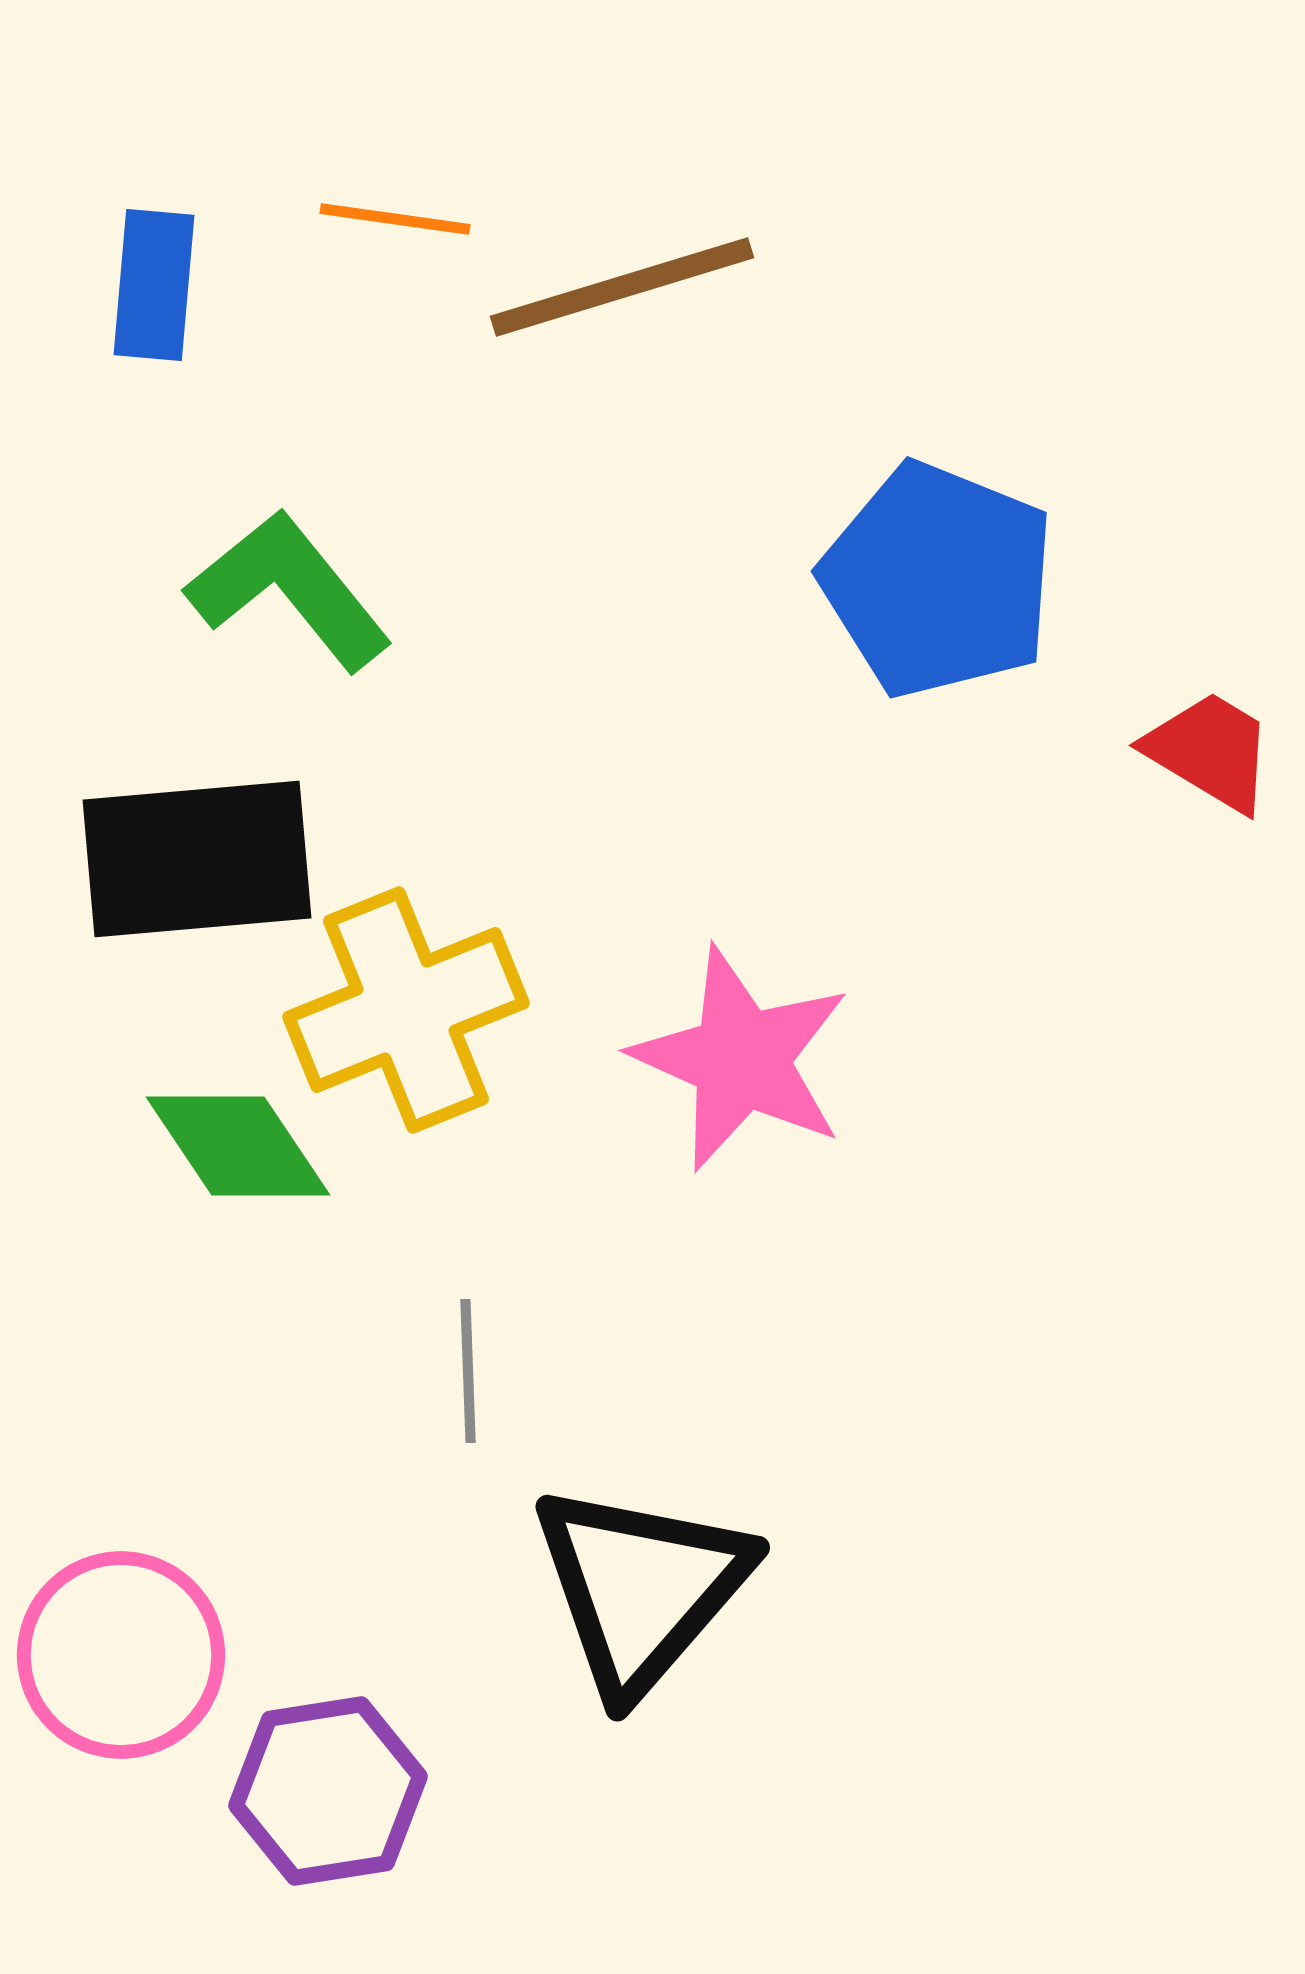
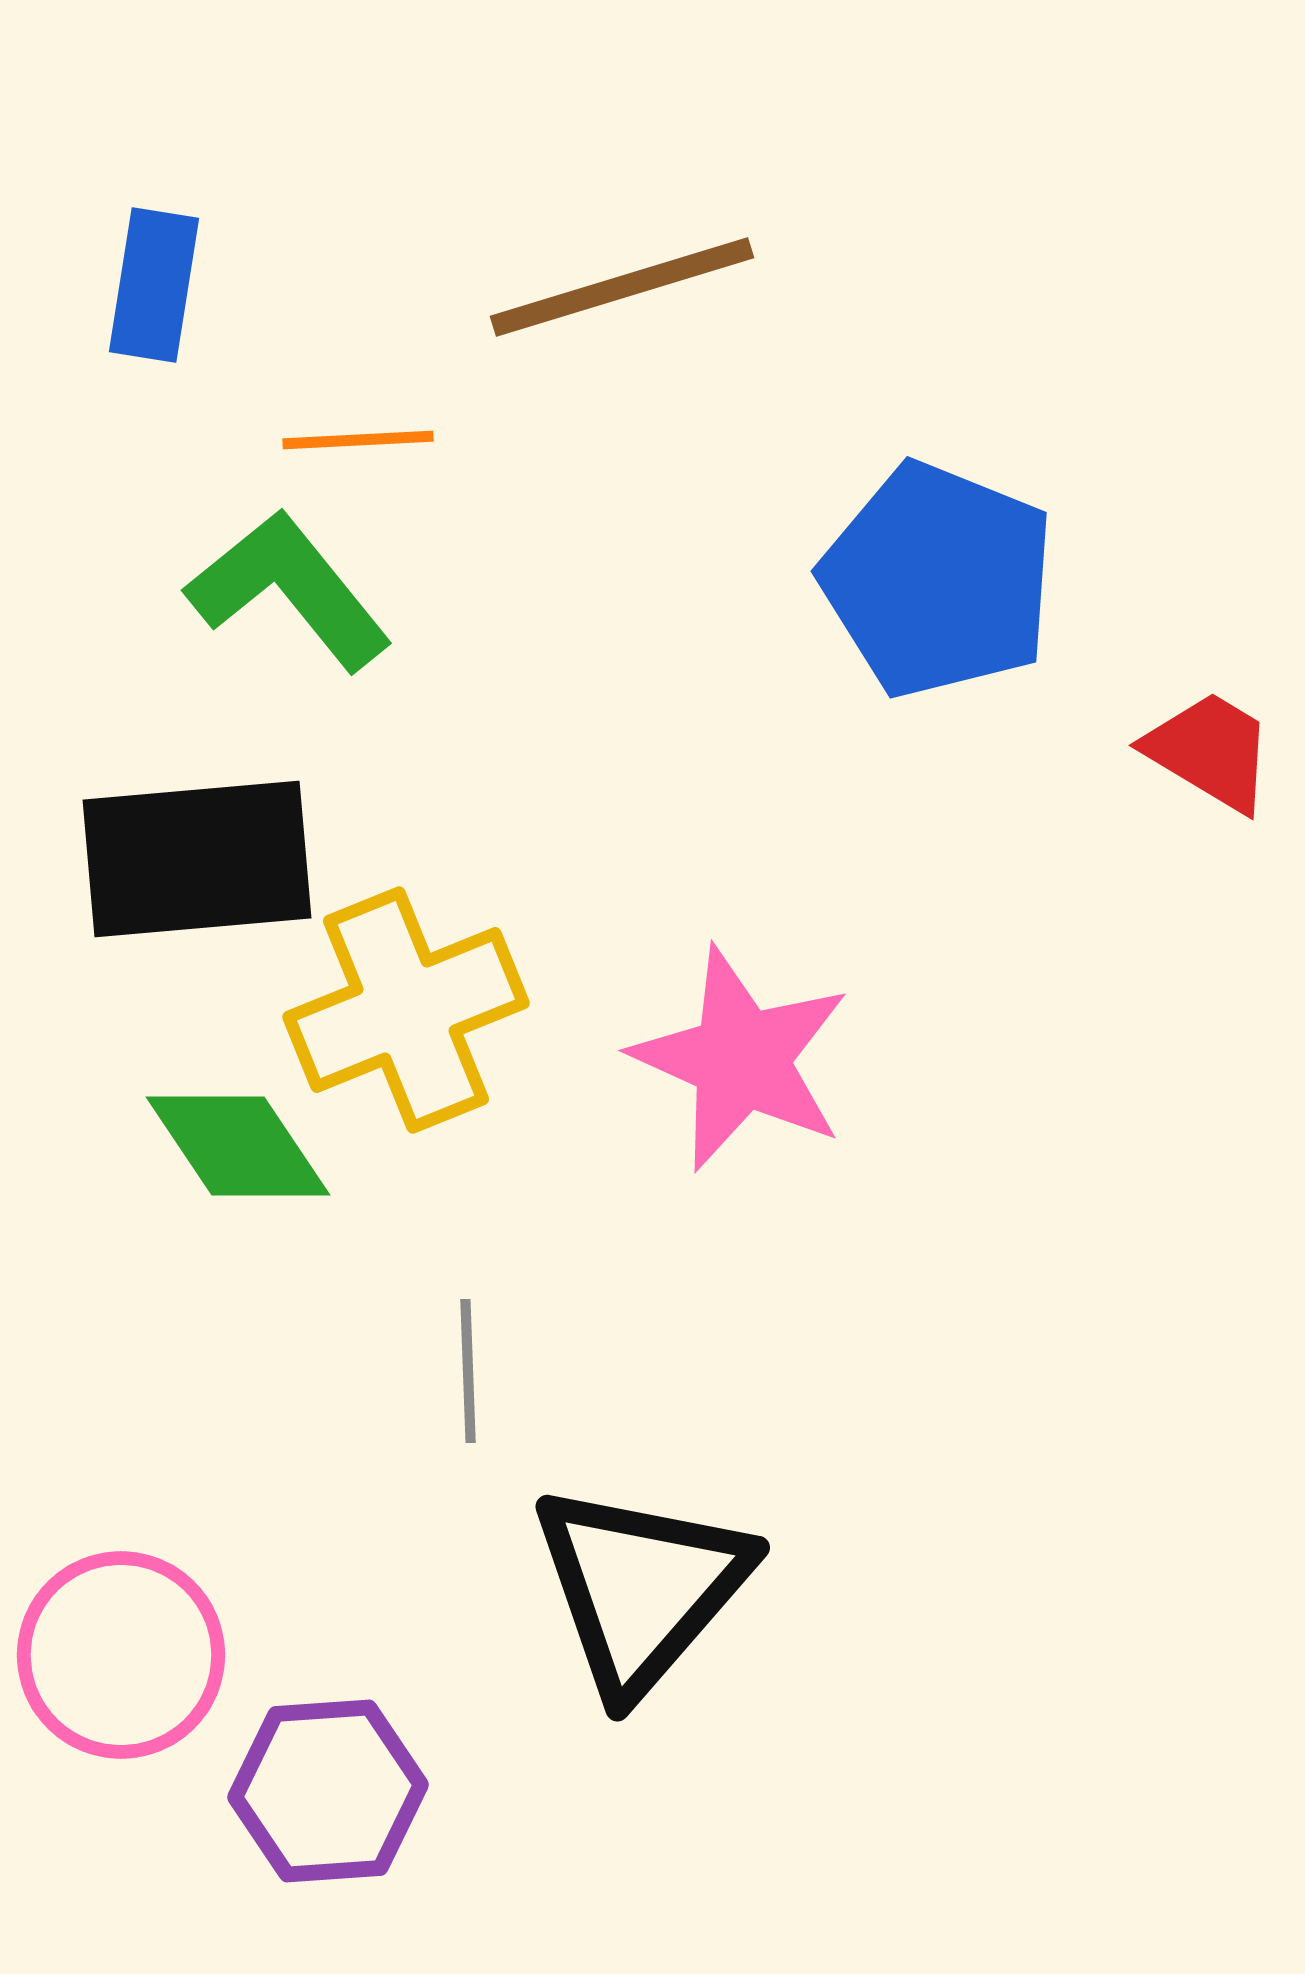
orange line: moved 37 px left, 221 px down; rotated 11 degrees counterclockwise
blue rectangle: rotated 4 degrees clockwise
purple hexagon: rotated 5 degrees clockwise
